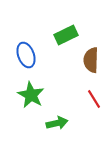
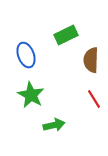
green arrow: moved 3 px left, 2 px down
